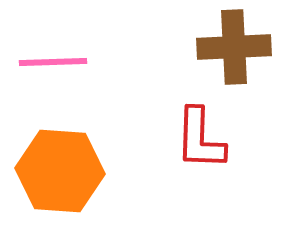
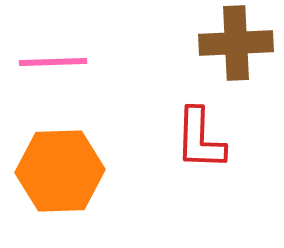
brown cross: moved 2 px right, 4 px up
orange hexagon: rotated 6 degrees counterclockwise
